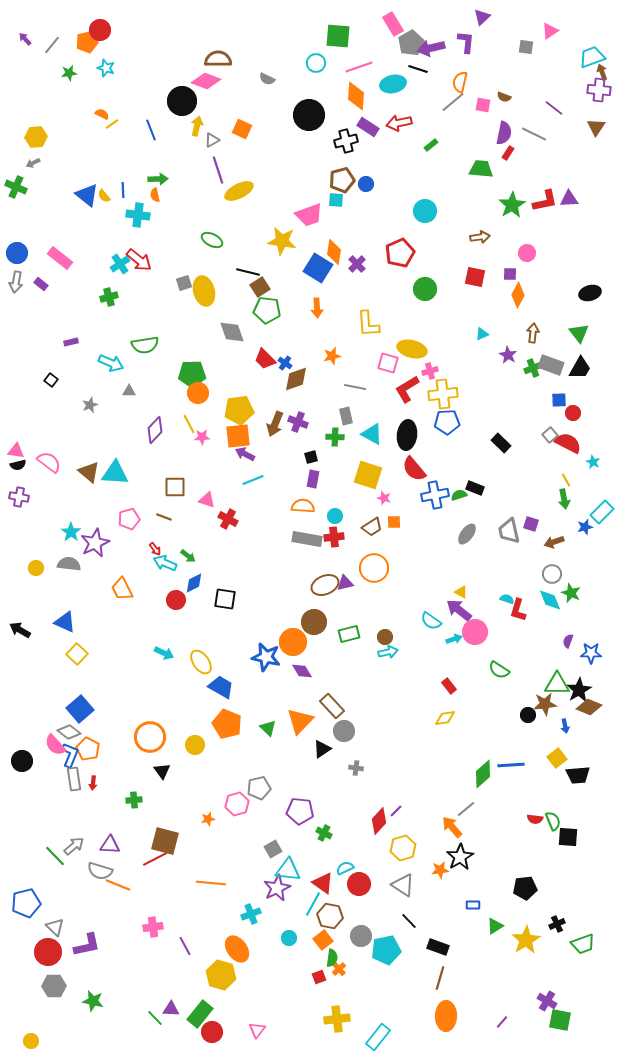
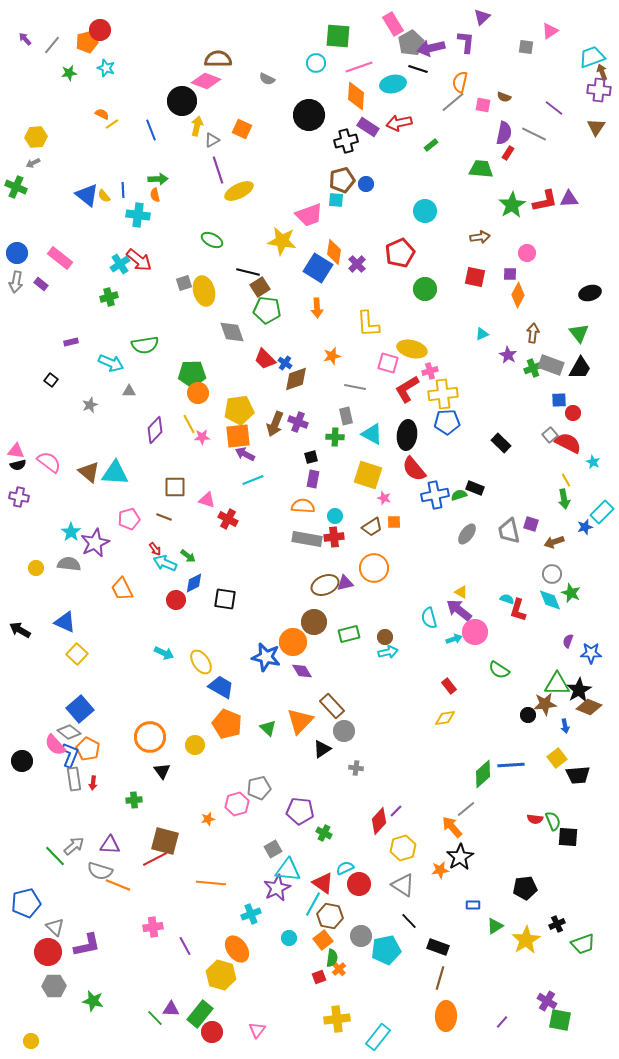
cyan semicircle at (431, 621): moved 2 px left, 3 px up; rotated 40 degrees clockwise
